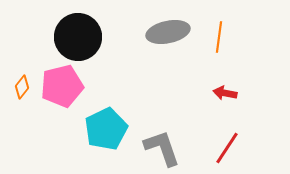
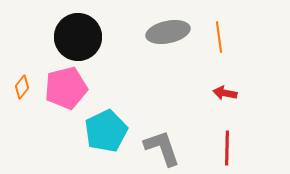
orange line: rotated 16 degrees counterclockwise
pink pentagon: moved 4 px right, 2 px down
cyan pentagon: moved 2 px down
red line: rotated 32 degrees counterclockwise
